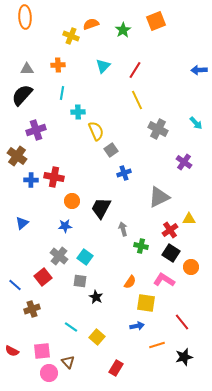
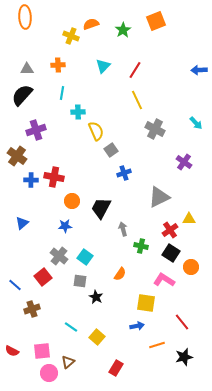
gray cross at (158, 129): moved 3 px left
orange semicircle at (130, 282): moved 10 px left, 8 px up
brown triangle at (68, 362): rotated 32 degrees clockwise
